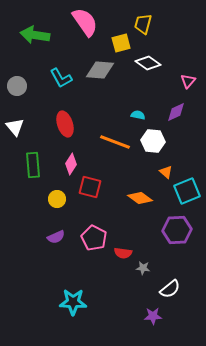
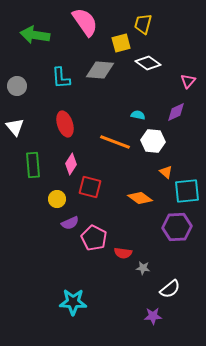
cyan L-shape: rotated 25 degrees clockwise
cyan square: rotated 16 degrees clockwise
purple hexagon: moved 3 px up
purple semicircle: moved 14 px right, 14 px up
